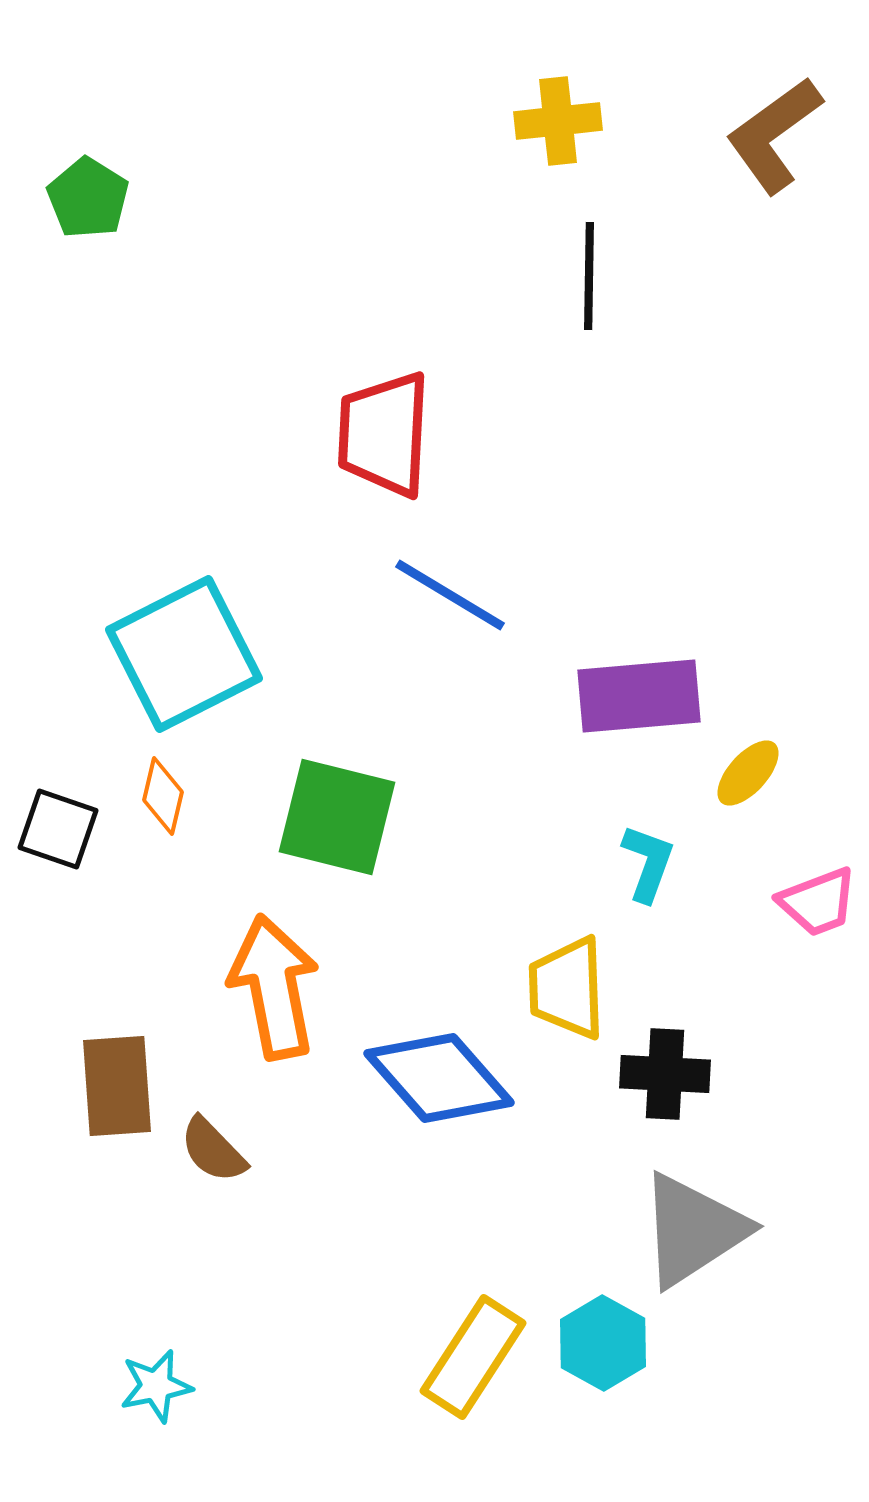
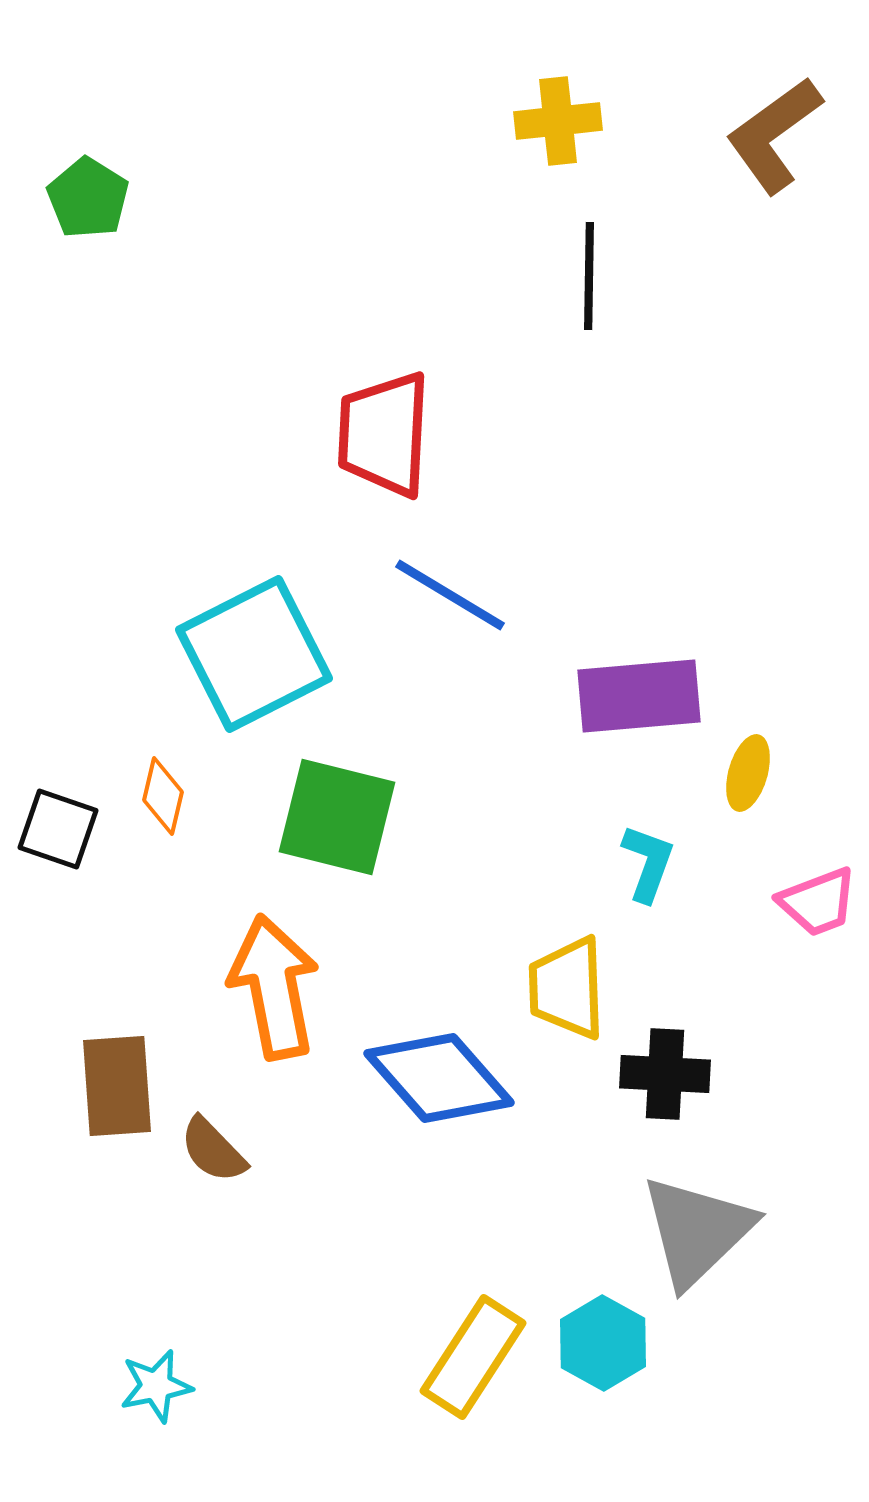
cyan square: moved 70 px right
yellow ellipse: rotated 26 degrees counterclockwise
gray triangle: moved 4 px right, 1 px down; rotated 11 degrees counterclockwise
